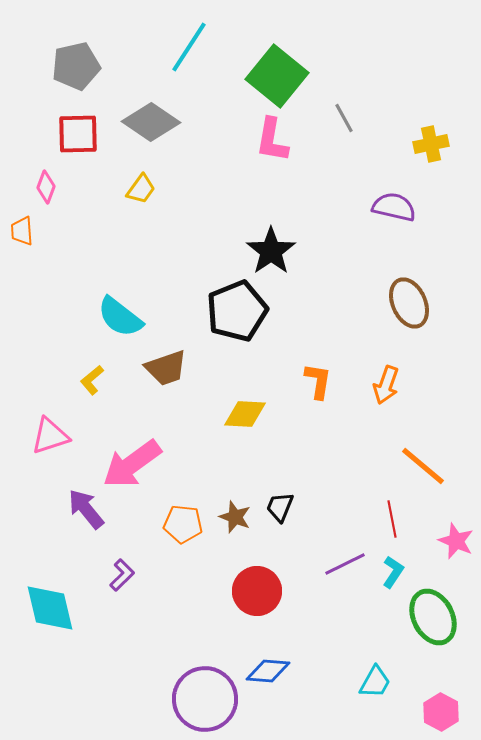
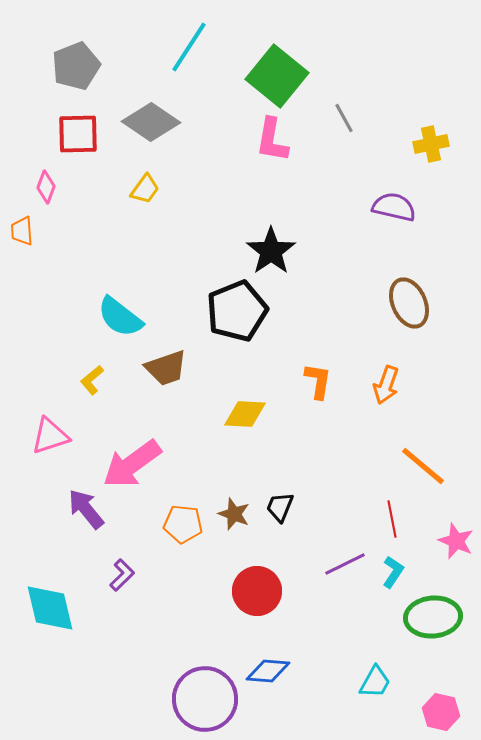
gray pentagon: rotated 9 degrees counterclockwise
yellow trapezoid: moved 4 px right
brown star: moved 1 px left, 3 px up
green ellipse: rotated 68 degrees counterclockwise
pink hexagon: rotated 15 degrees counterclockwise
